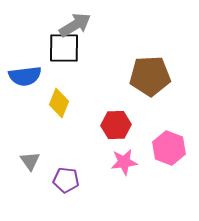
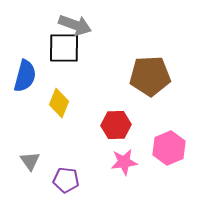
gray arrow: rotated 52 degrees clockwise
blue semicircle: rotated 68 degrees counterclockwise
pink hexagon: rotated 16 degrees clockwise
